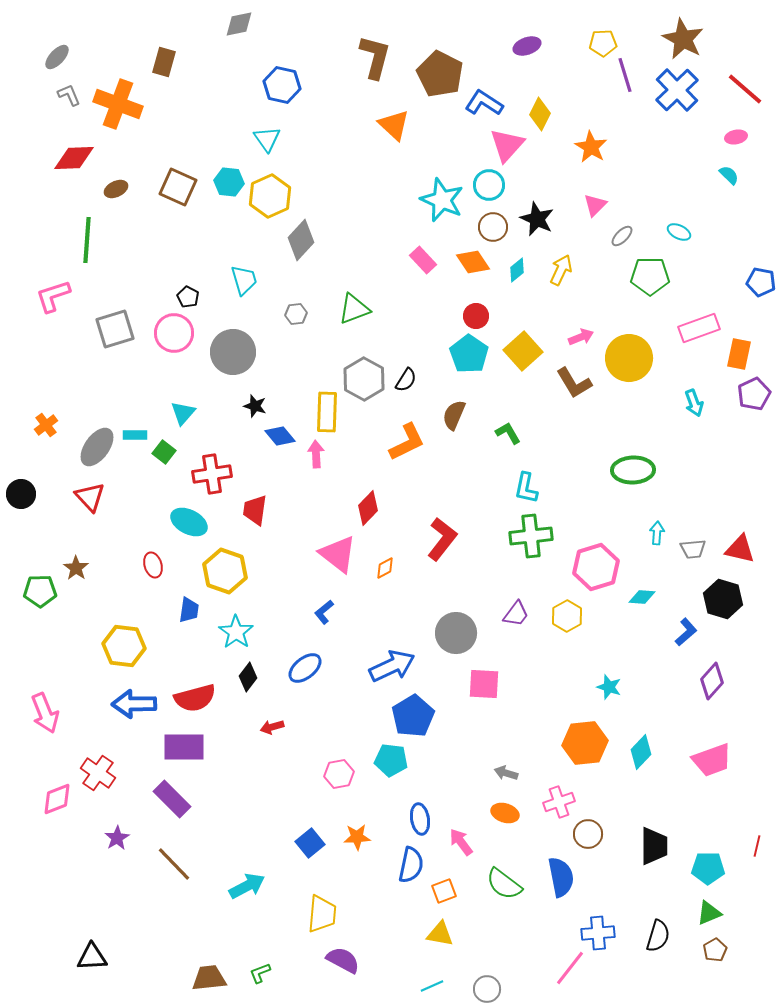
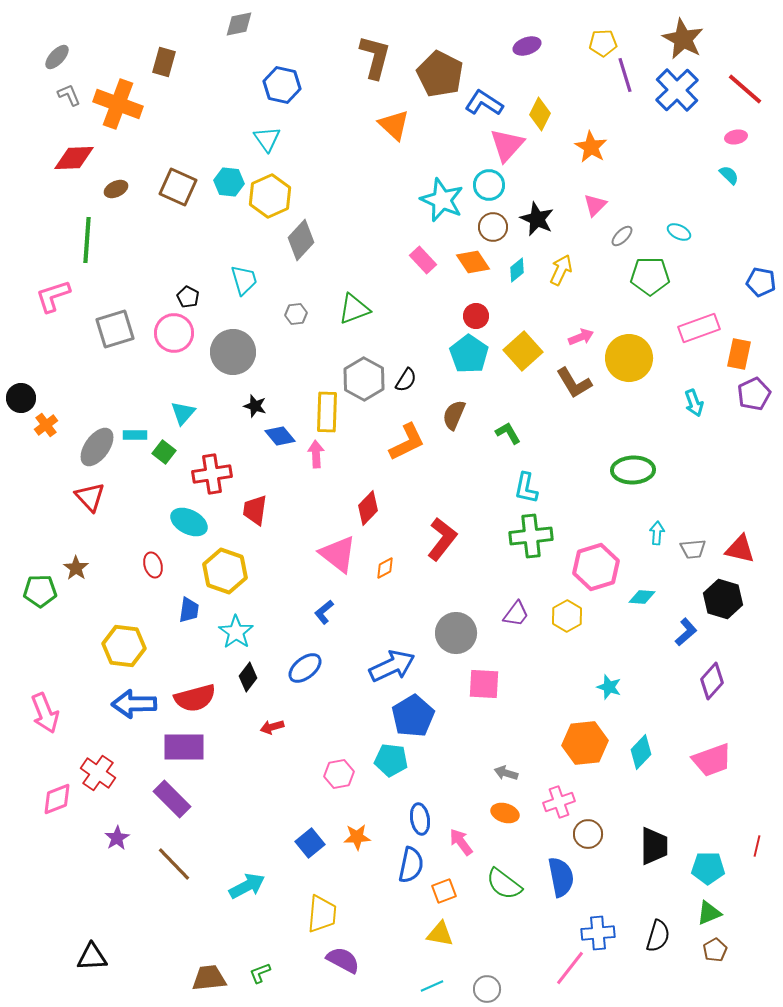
black circle at (21, 494): moved 96 px up
